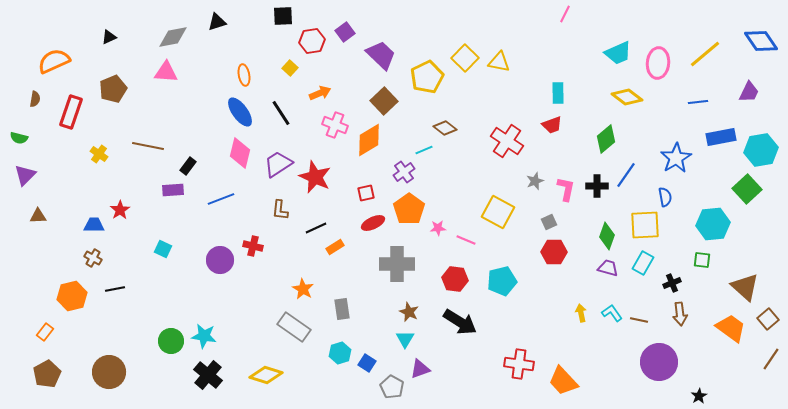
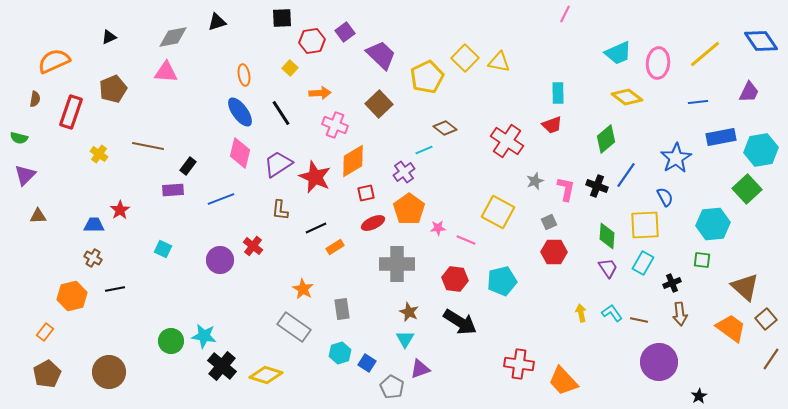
black square at (283, 16): moved 1 px left, 2 px down
orange arrow at (320, 93): rotated 20 degrees clockwise
brown square at (384, 101): moved 5 px left, 3 px down
orange diamond at (369, 140): moved 16 px left, 21 px down
black cross at (597, 186): rotated 20 degrees clockwise
blue semicircle at (665, 197): rotated 18 degrees counterclockwise
green diamond at (607, 236): rotated 16 degrees counterclockwise
red cross at (253, 246): rotated 24 degrees clockwise
purple trapezoid at (608, 268): rotated 40 degrees clockwise
brown square at (768, 319): moved 2 px left
black cross at (208, 375): moved 14 px right, 9 px up
